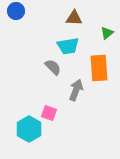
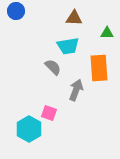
green triangle: rotated 40 degrees clockwise
